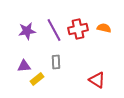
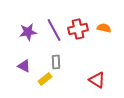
purple star: moved 1 px right, 1 px down
purple triangle: rotated 32 degrees clockwise
yellow rectangle: moved 8 px right
